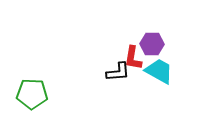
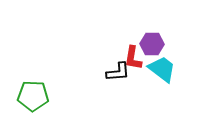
cyan trapezoid: moved 3 px right, 2 px up; rotated 8 degrees clockwise
green pentagon: moved 1 px right, 2 px down
